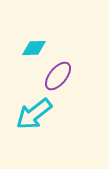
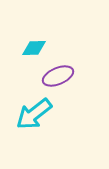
purple ellipse: rotated 28 degrees clockwise
